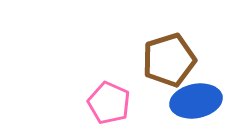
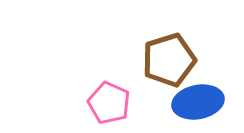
blue ellipse: moved 2 px right, 1 px down
